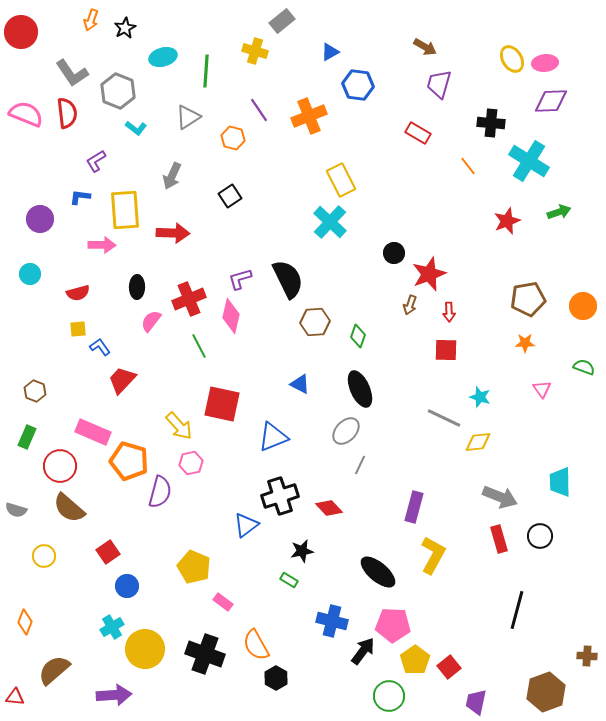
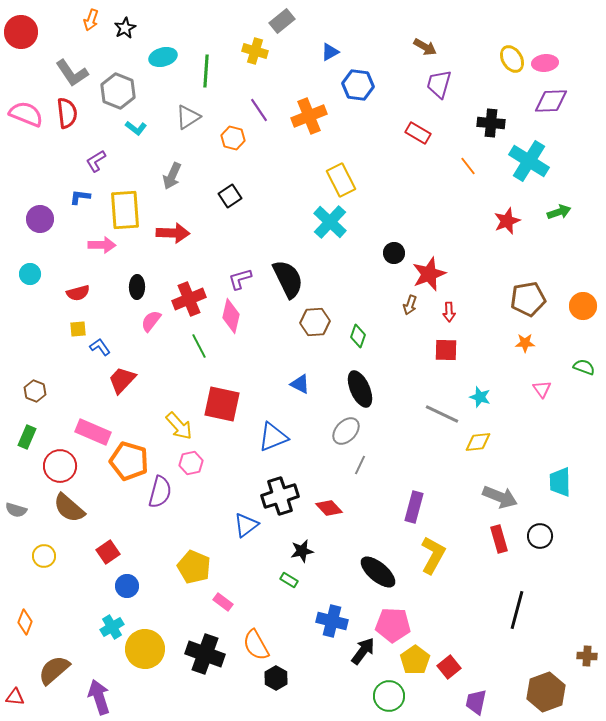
gray line at (444, 418): moved 2 px left, 4 px up
purple arrow at (114, 695): moved 15 px left, 2 px down; rotated 104 degrees counterclockwise
